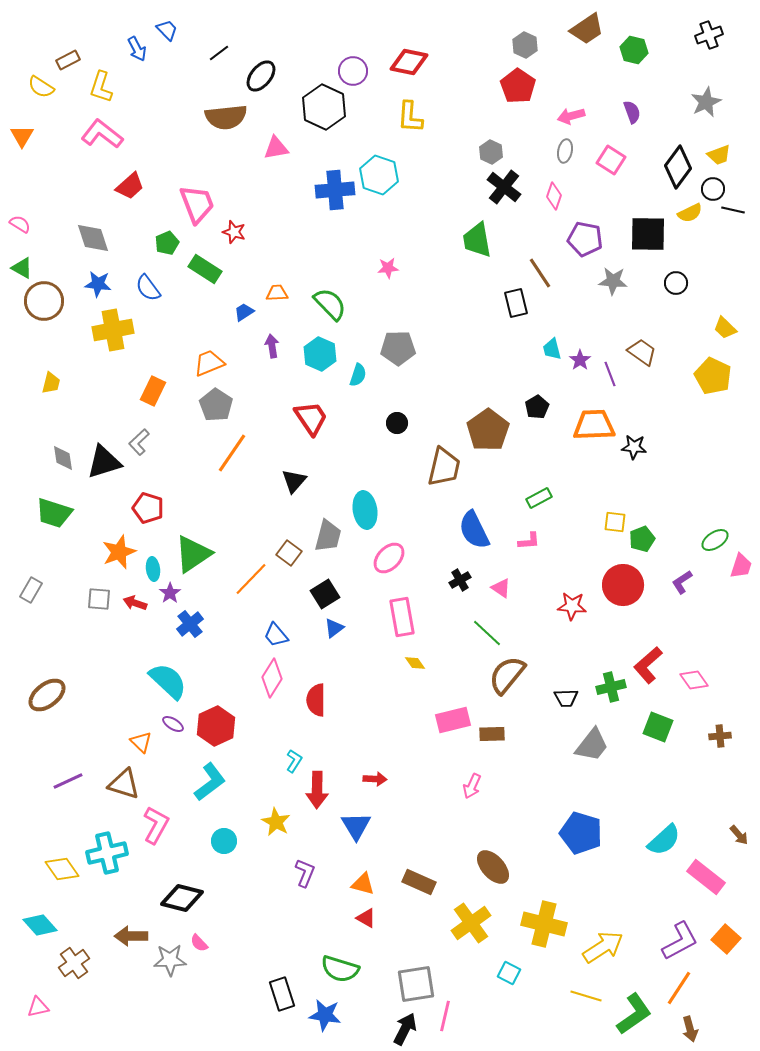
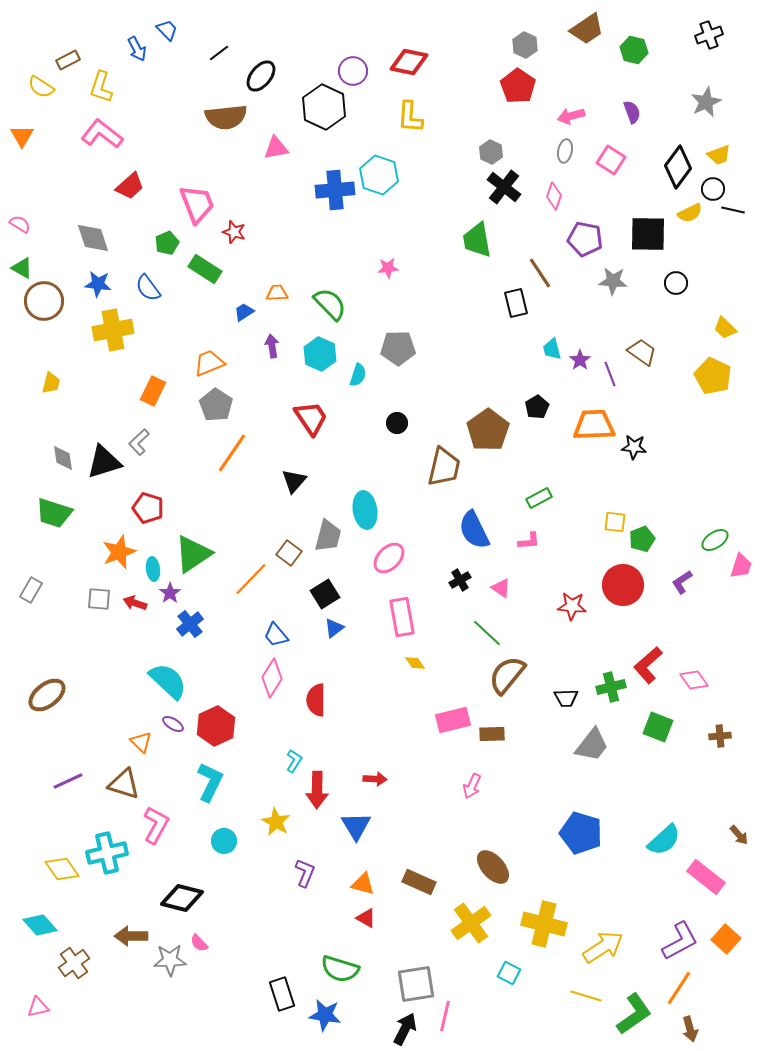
cyan L-shape at (210, 782): rotated 27 degrees counterclockwise
